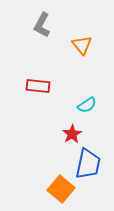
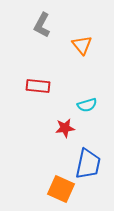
cyan semicircle: rotated 18 degrees clockwise
red star: moved 7 px left, 6 px up; rotated 24 degrees clockwise
orange square: rotated 16 degrees counterclockwise
